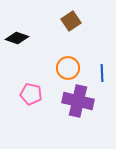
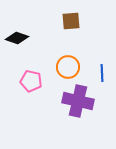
brown square: rotated 30 degrees clockwise
orange circle: moved 1 px up
pink pentagon: moved 13 px up
